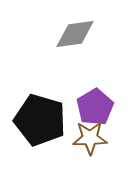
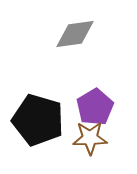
black pentagon: moved 2 px left
